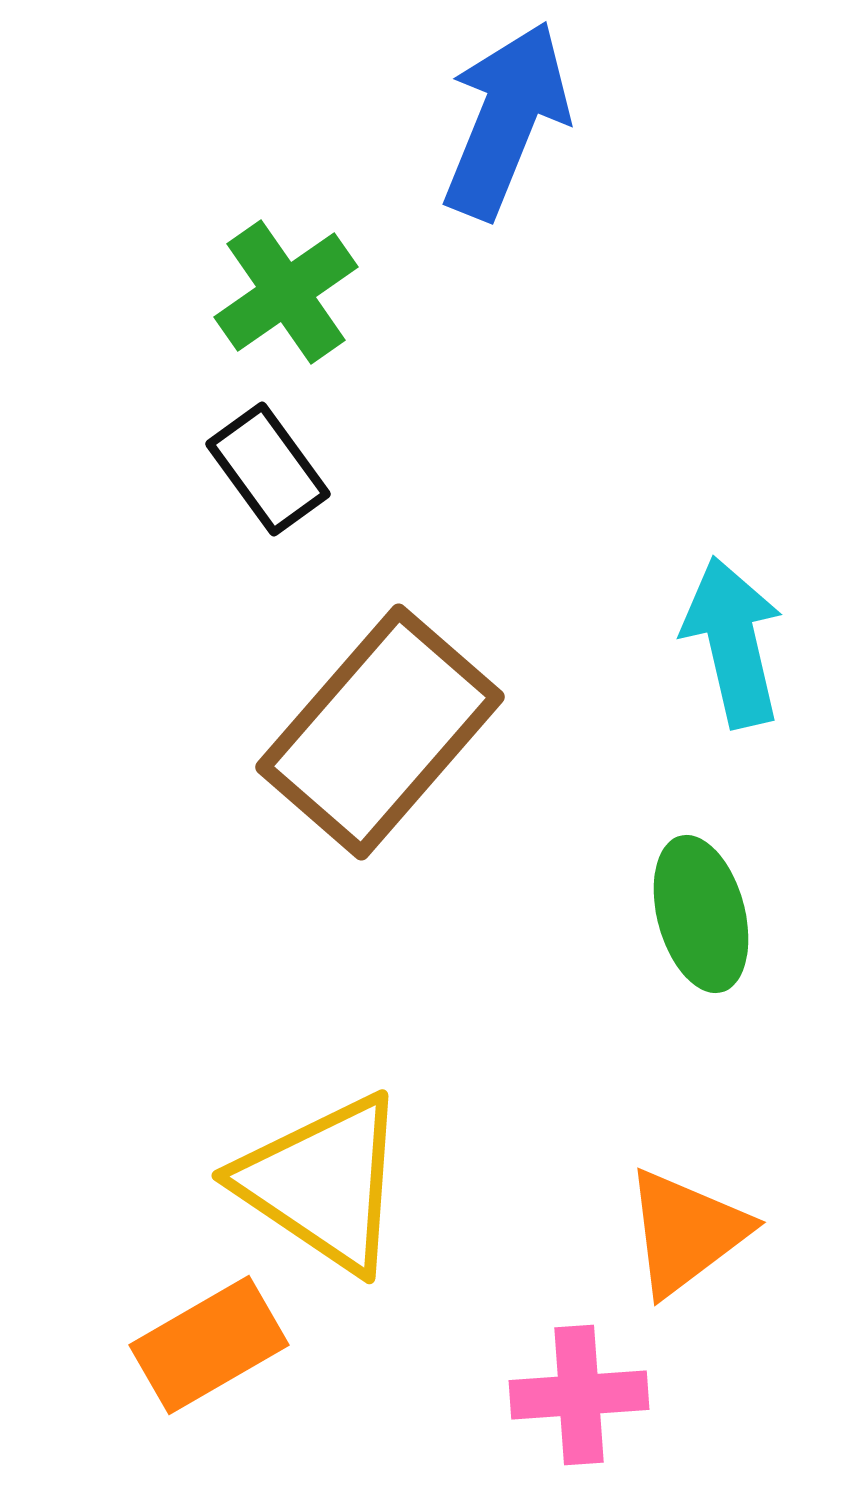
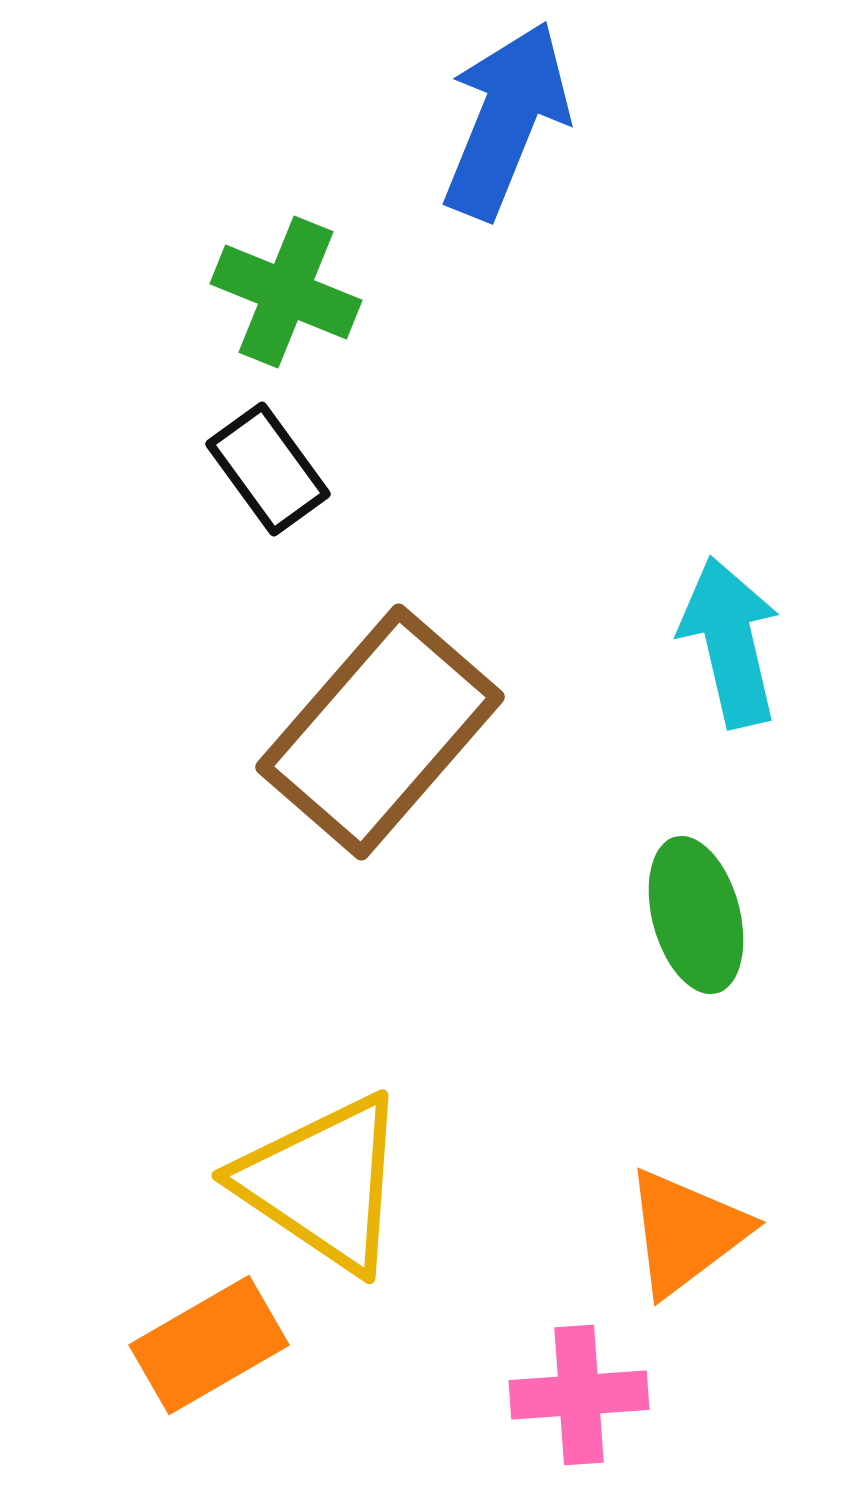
green cross: rotated 33 degrees counterclockwise
cyan arrow: moved 3 px left
green ellipse: moved 5 px left, 1 px down
